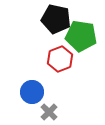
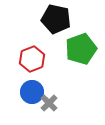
green pentagon: moved 13 px down; rotated 28 degrees counterclockwise
red hexagon: moved 28 px left
gray cross: moved 9 px up
